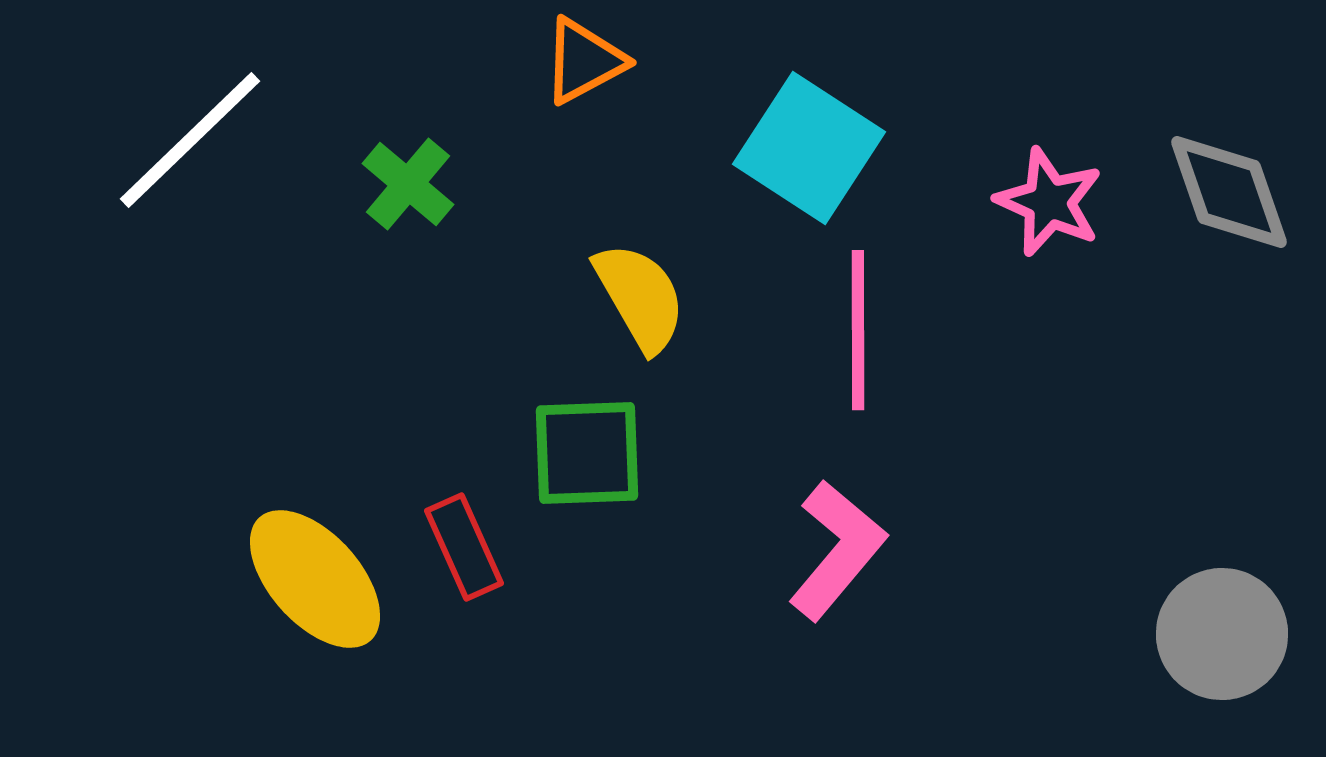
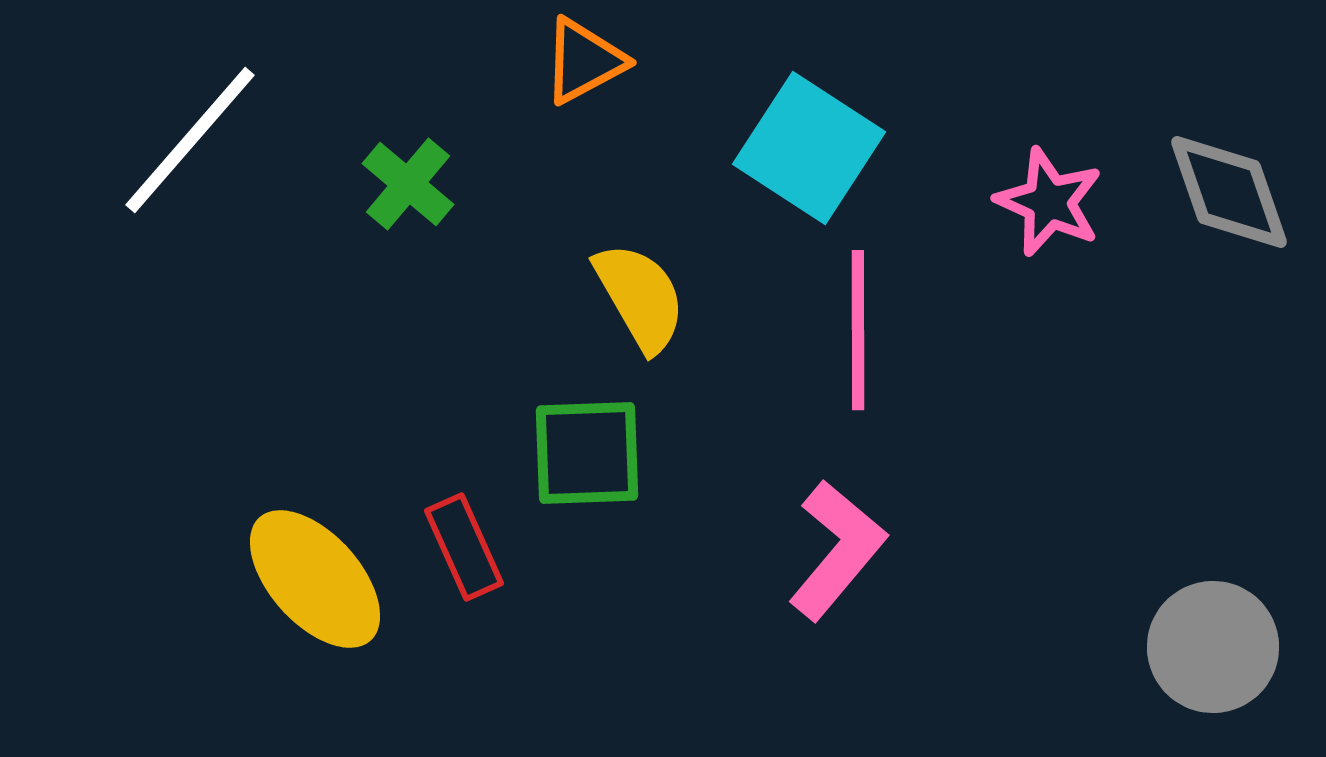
white line: rotated 5 degrees counterclockwise
gray circle: moved 9 px left, 13 px down
